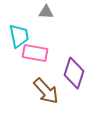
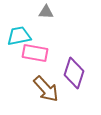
cyan trapezoid: rotated 90 degrees counterclockwise
brown arrow: moved 2 px up
